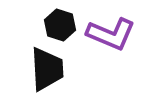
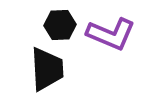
black hexagon: rotated 20 degrees counterclockwise
